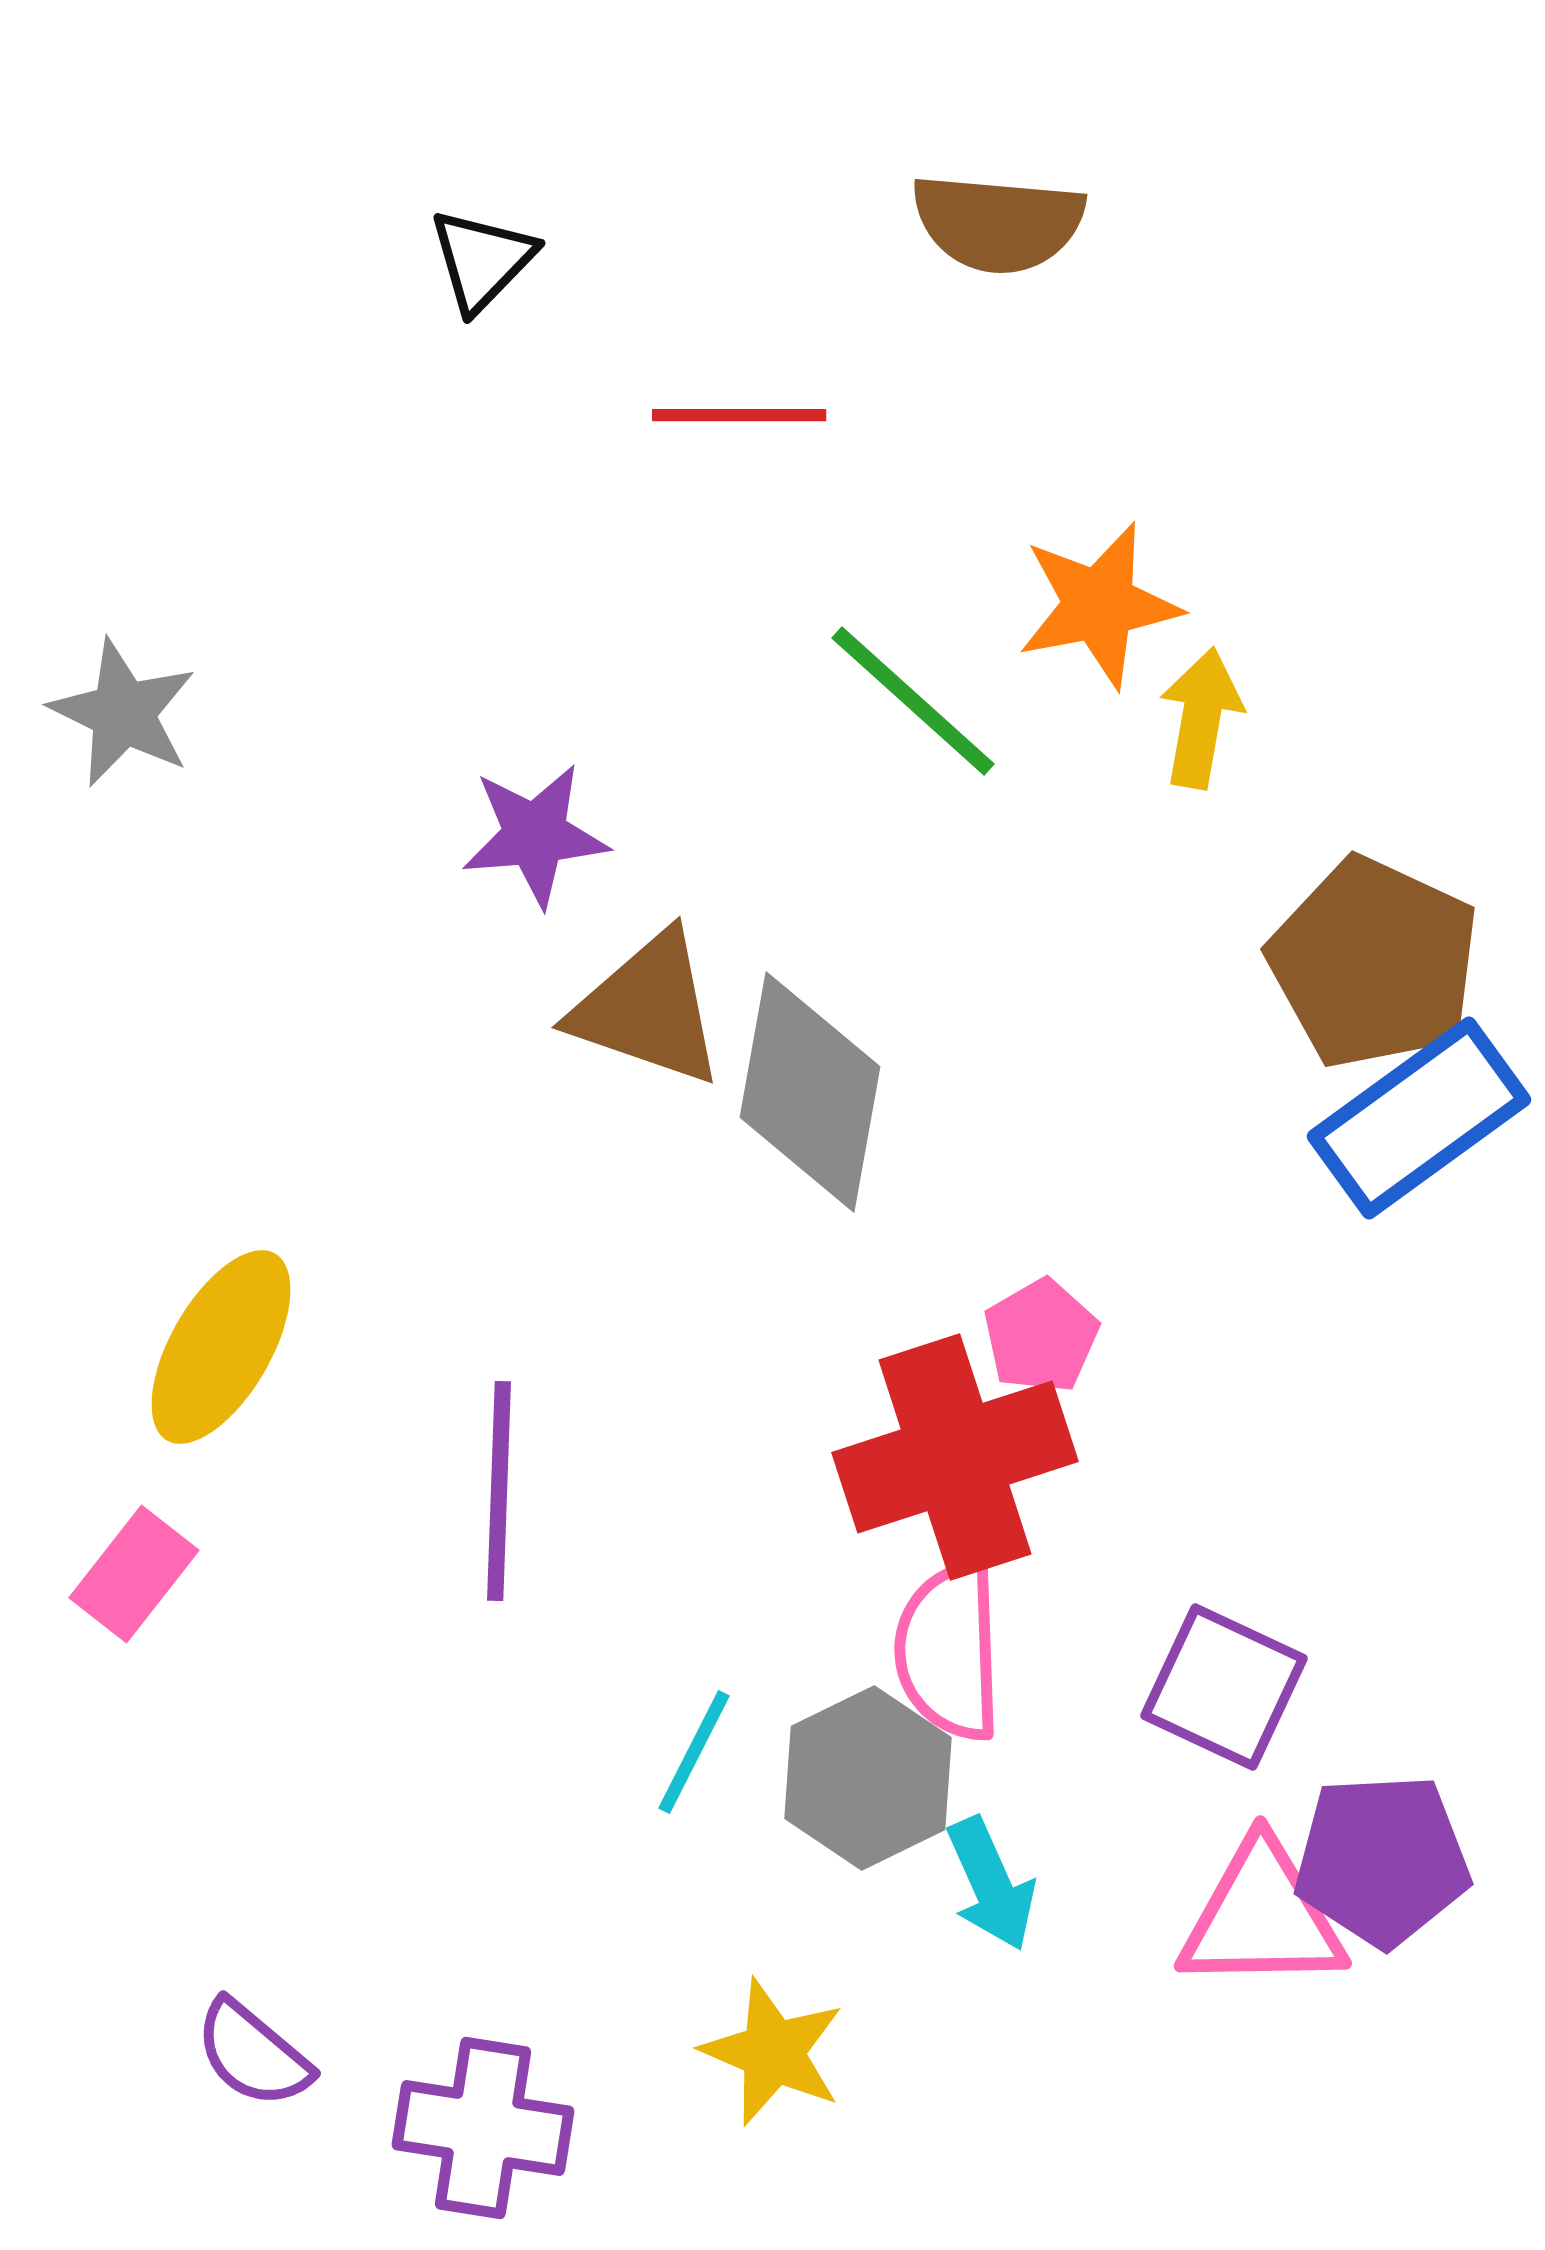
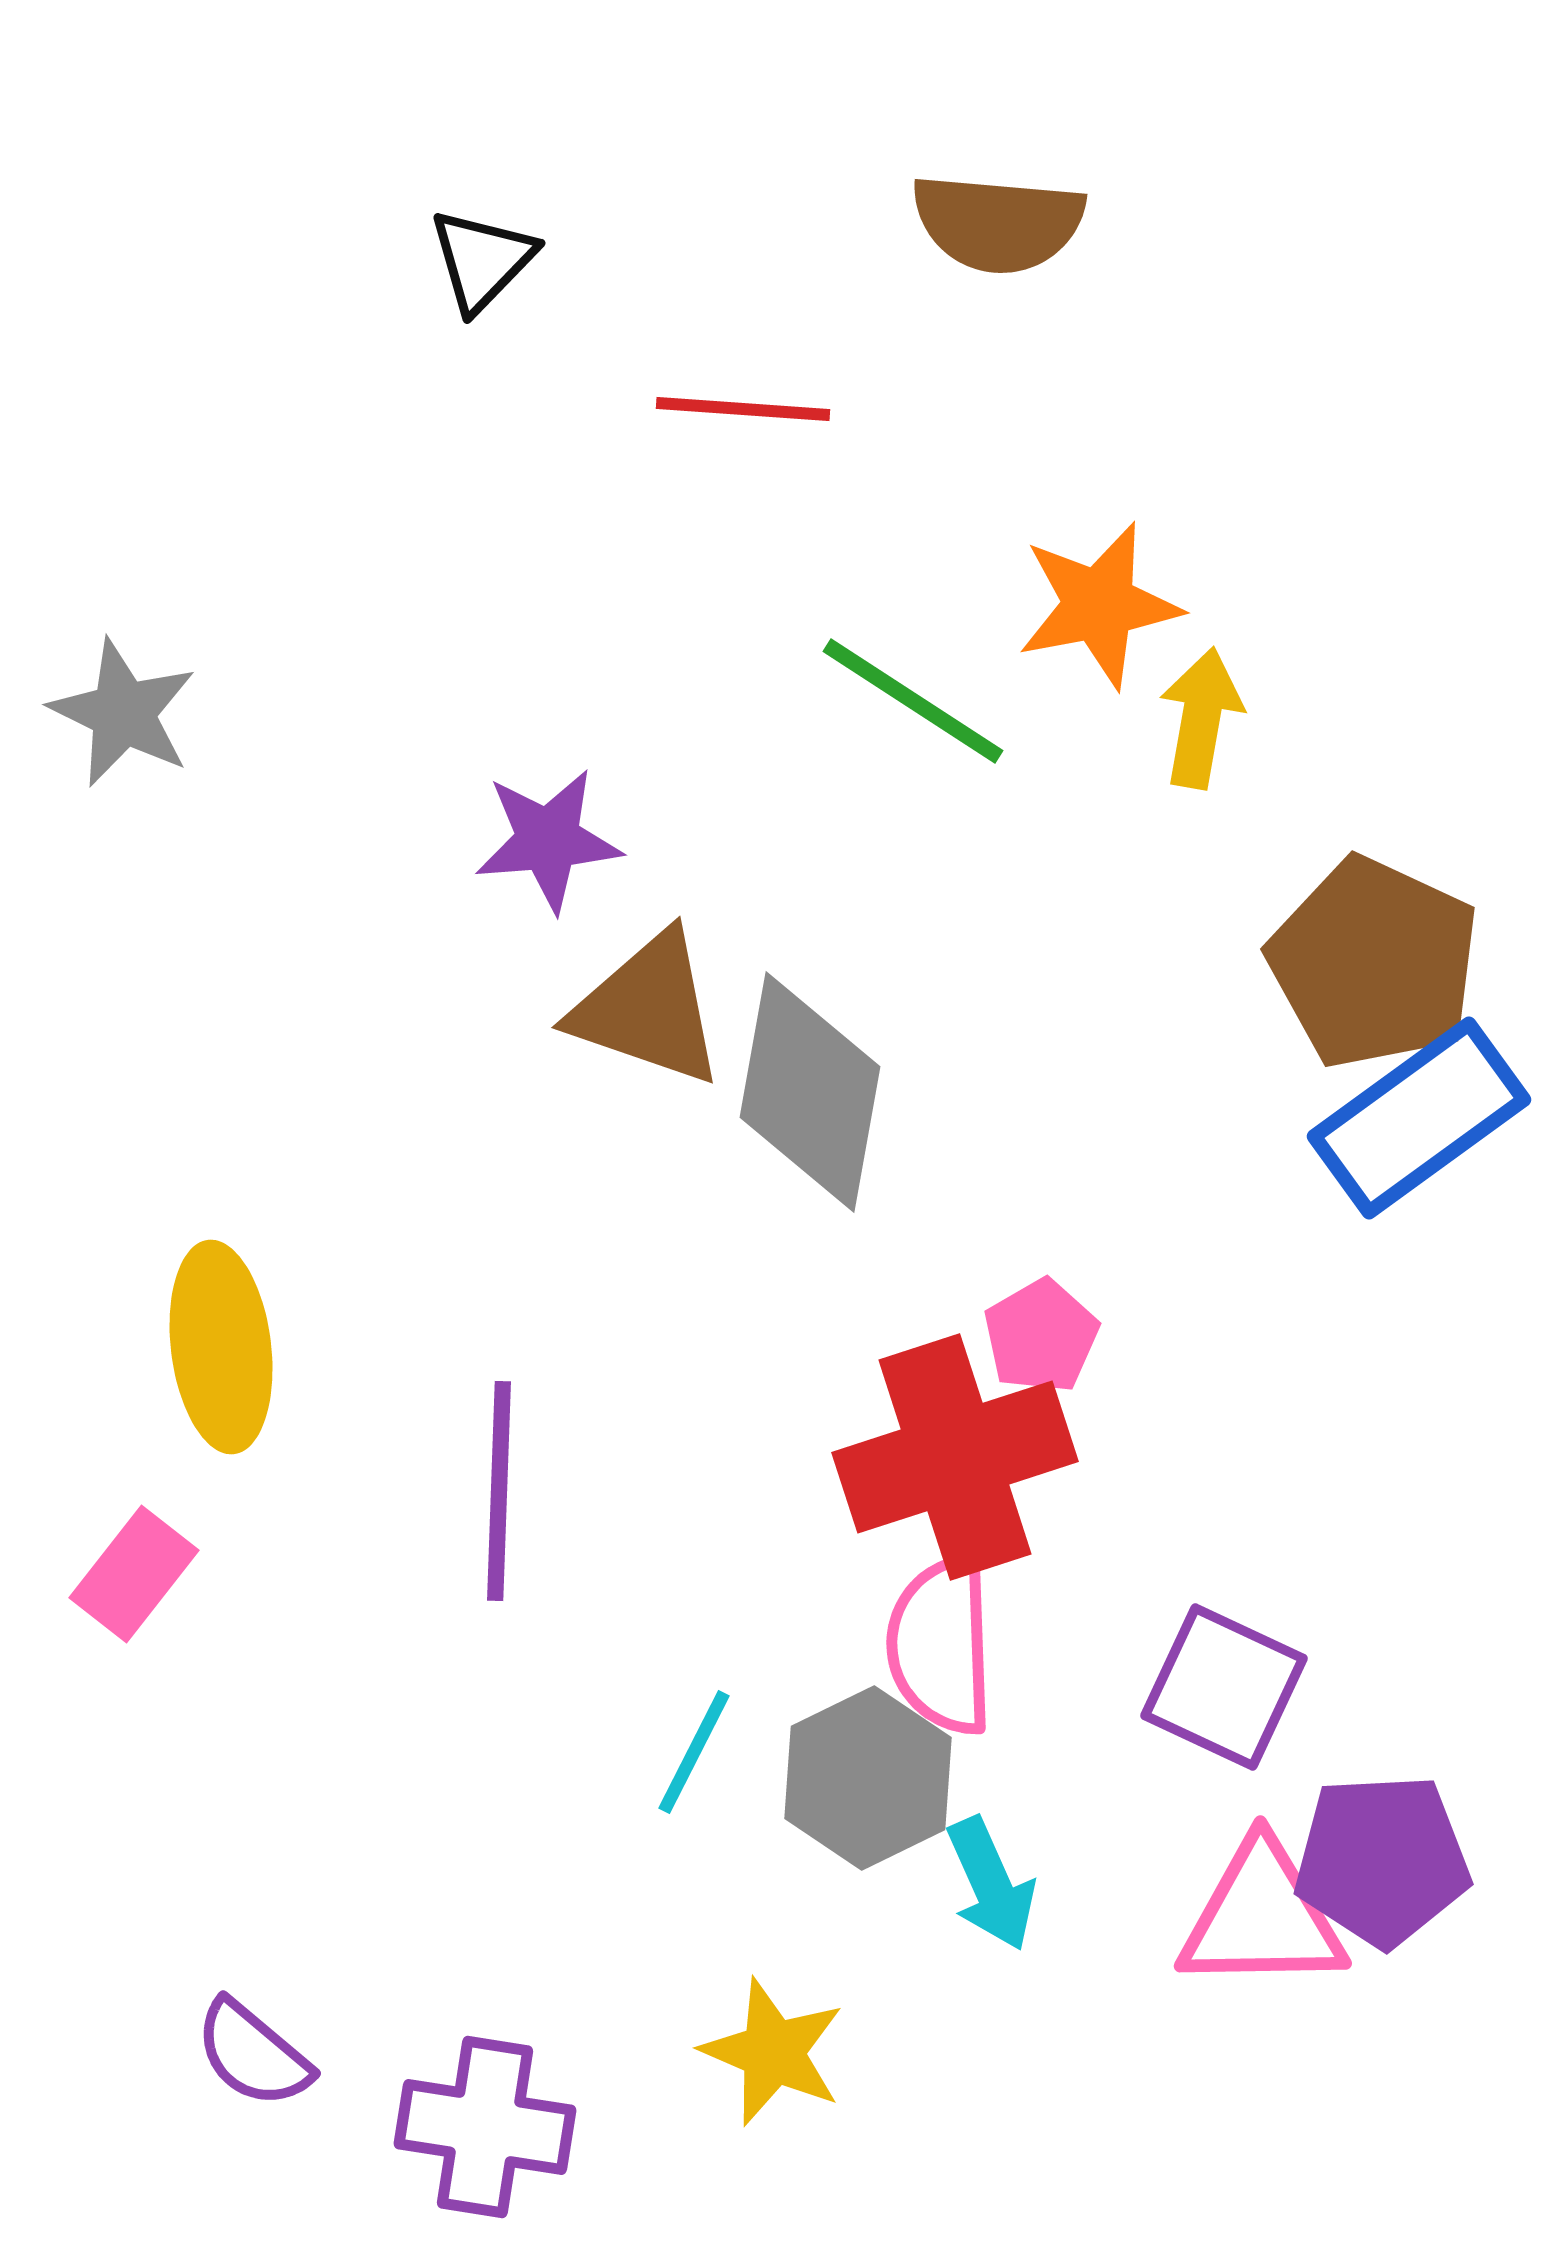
red line: moved 4 px right, 6 px up; rotated 4 degrees clockwise
green line: rotated 9 degrees counterclockwise
purple star: moved 13 px right, 5 px down
yellow ellipse: rotated 37 degrees counterclockwise
pink semicircle: moved 8 px left, 6 px up
purple cross: moved 2 px right, 1 px up
